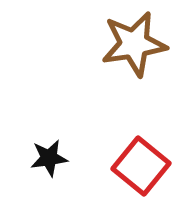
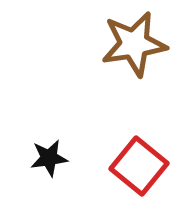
red square: moved 2 px left
